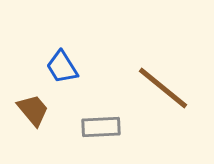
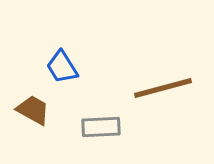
brown line: rotated 54 degrees counterclockwise
brown trapezoid: rotated 21 degrees counterclockwise
